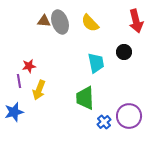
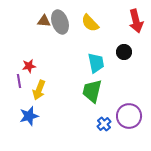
green trapezoid: moved 7 px right, 7 px up; rotated 15 degrees clockwise
blue star: moved 15 px right, 4 px down
blue cross: moved 2 px down
